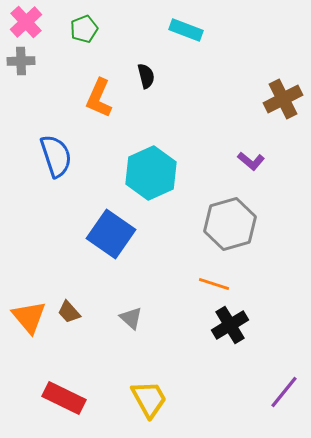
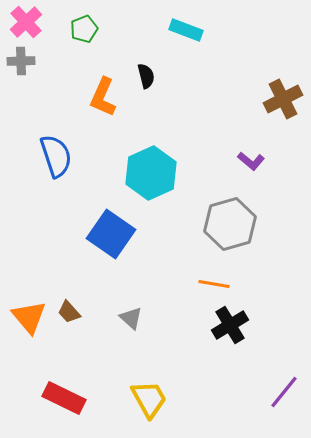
orange L-shape: moved 4 px right, 1 px up
orange line: rotated 8 degrees counterclockwise
